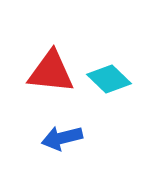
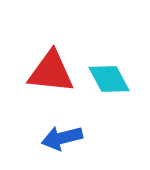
cyan diamond: rotated 18 degrees clockwise
